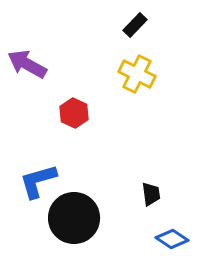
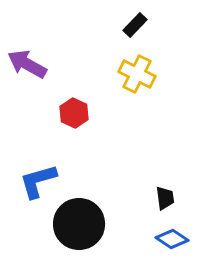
black trapezoid: moved 14 px right, 4 px down
black circle: moved 5 px right, 6 px down
